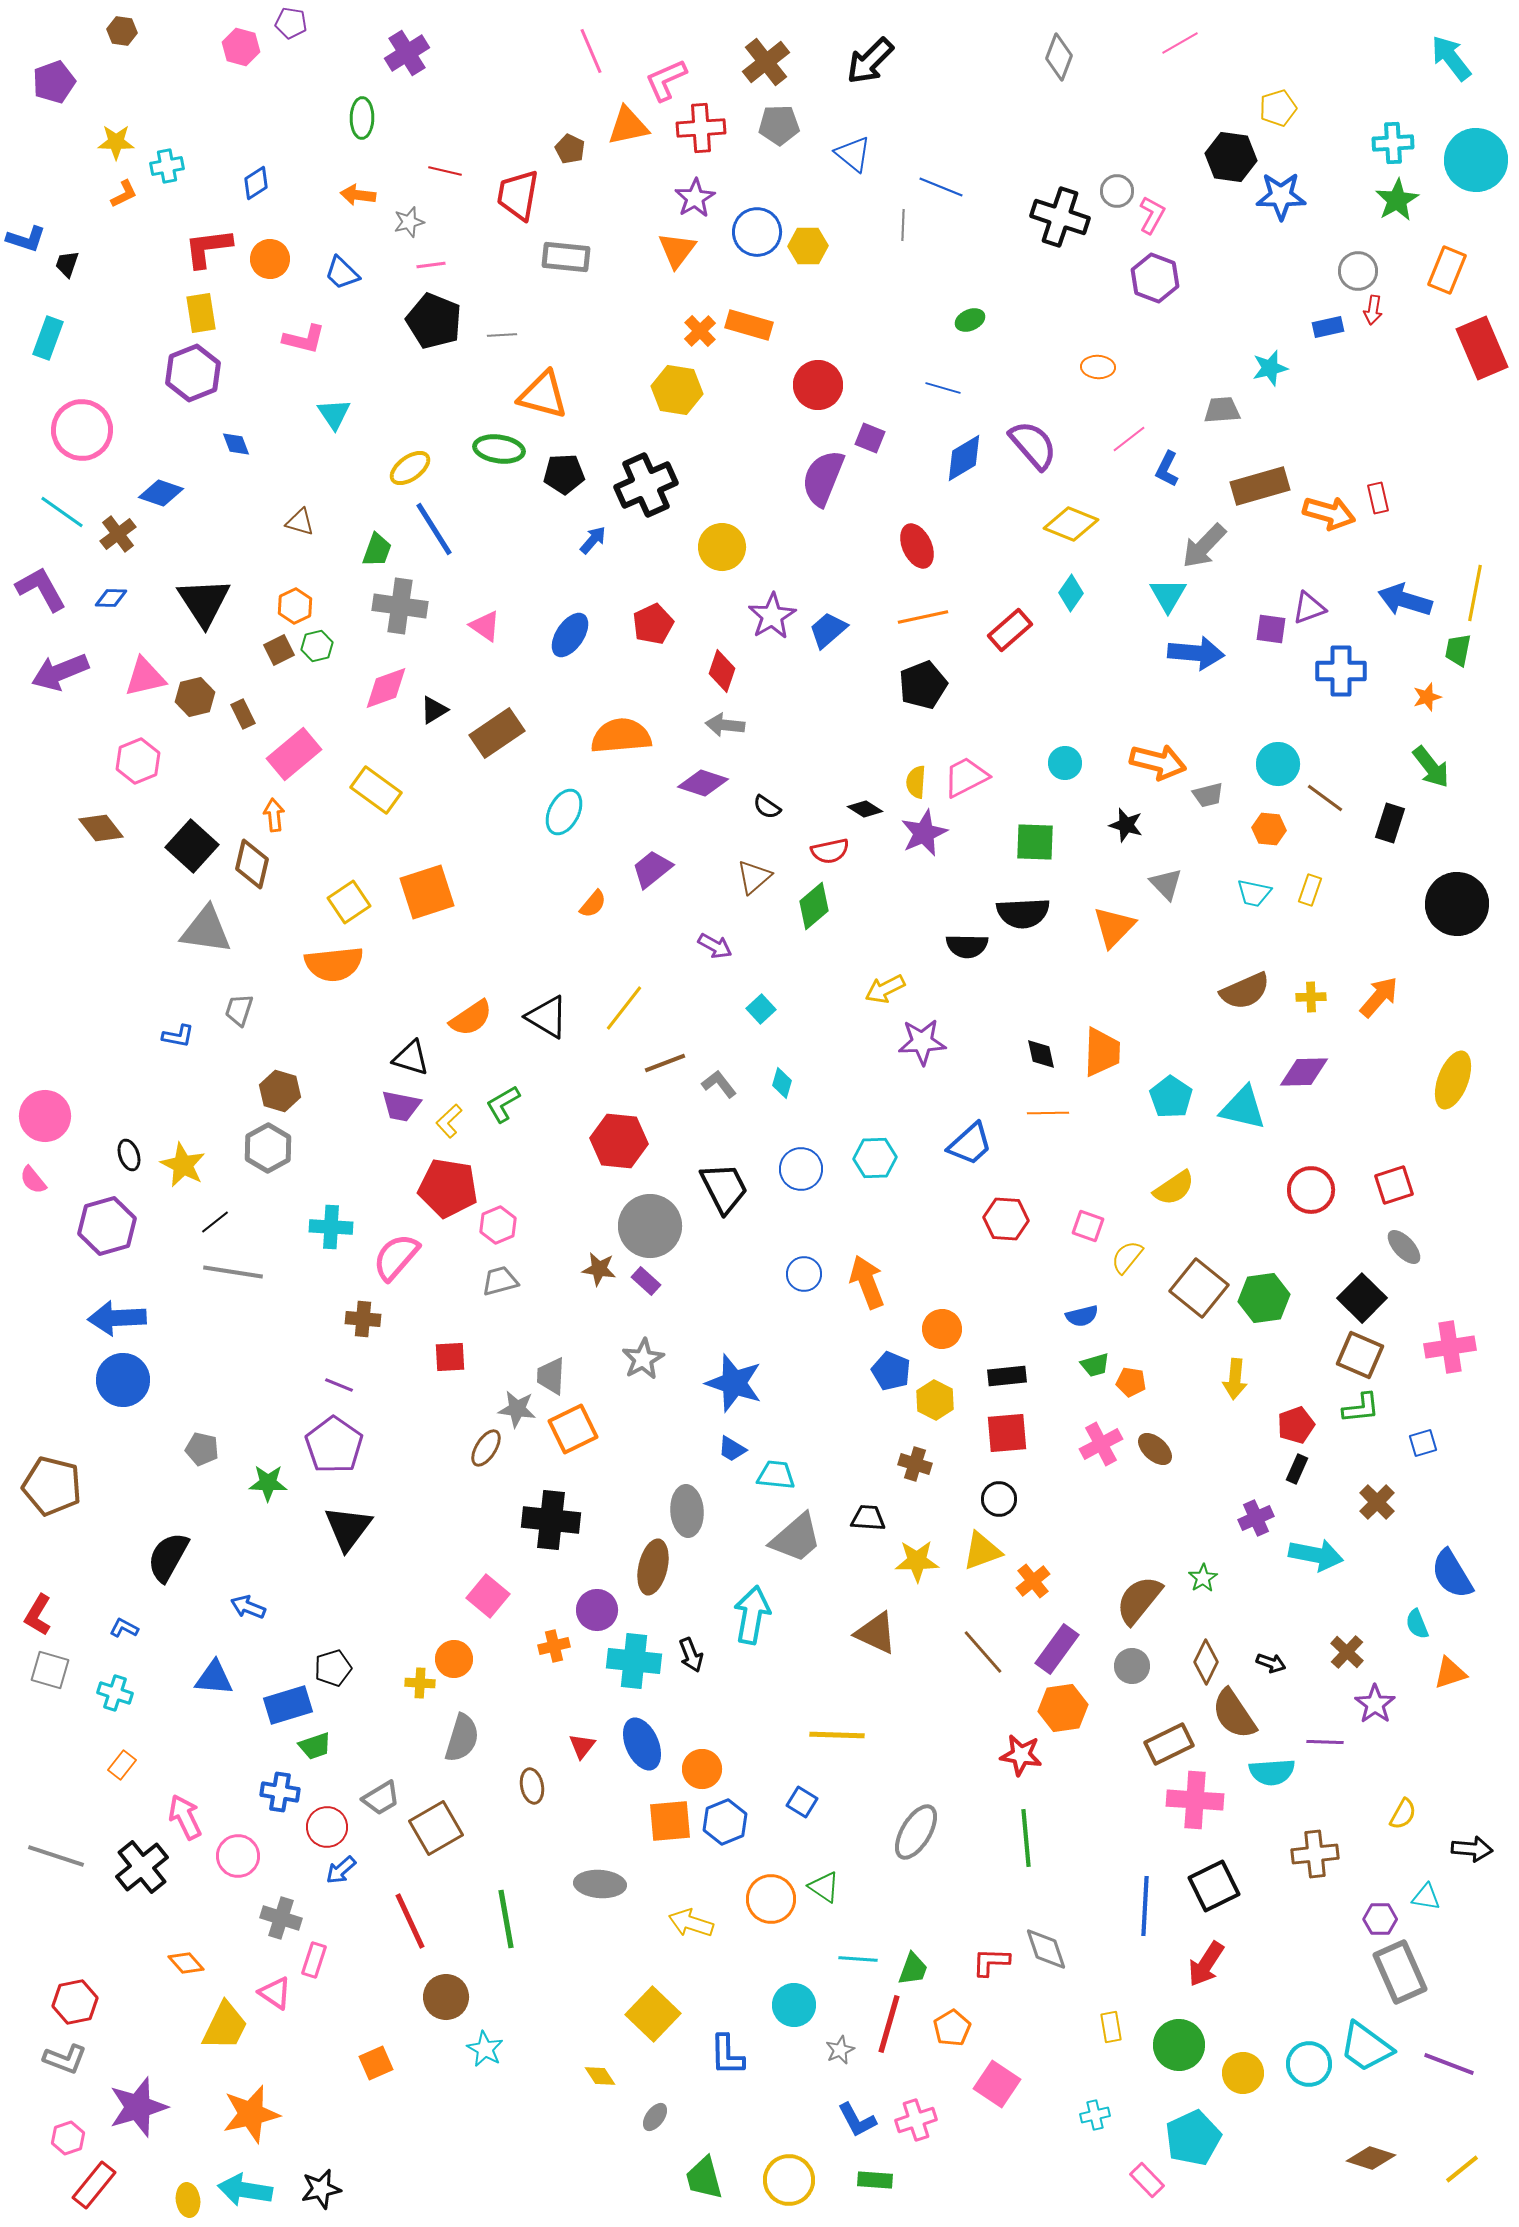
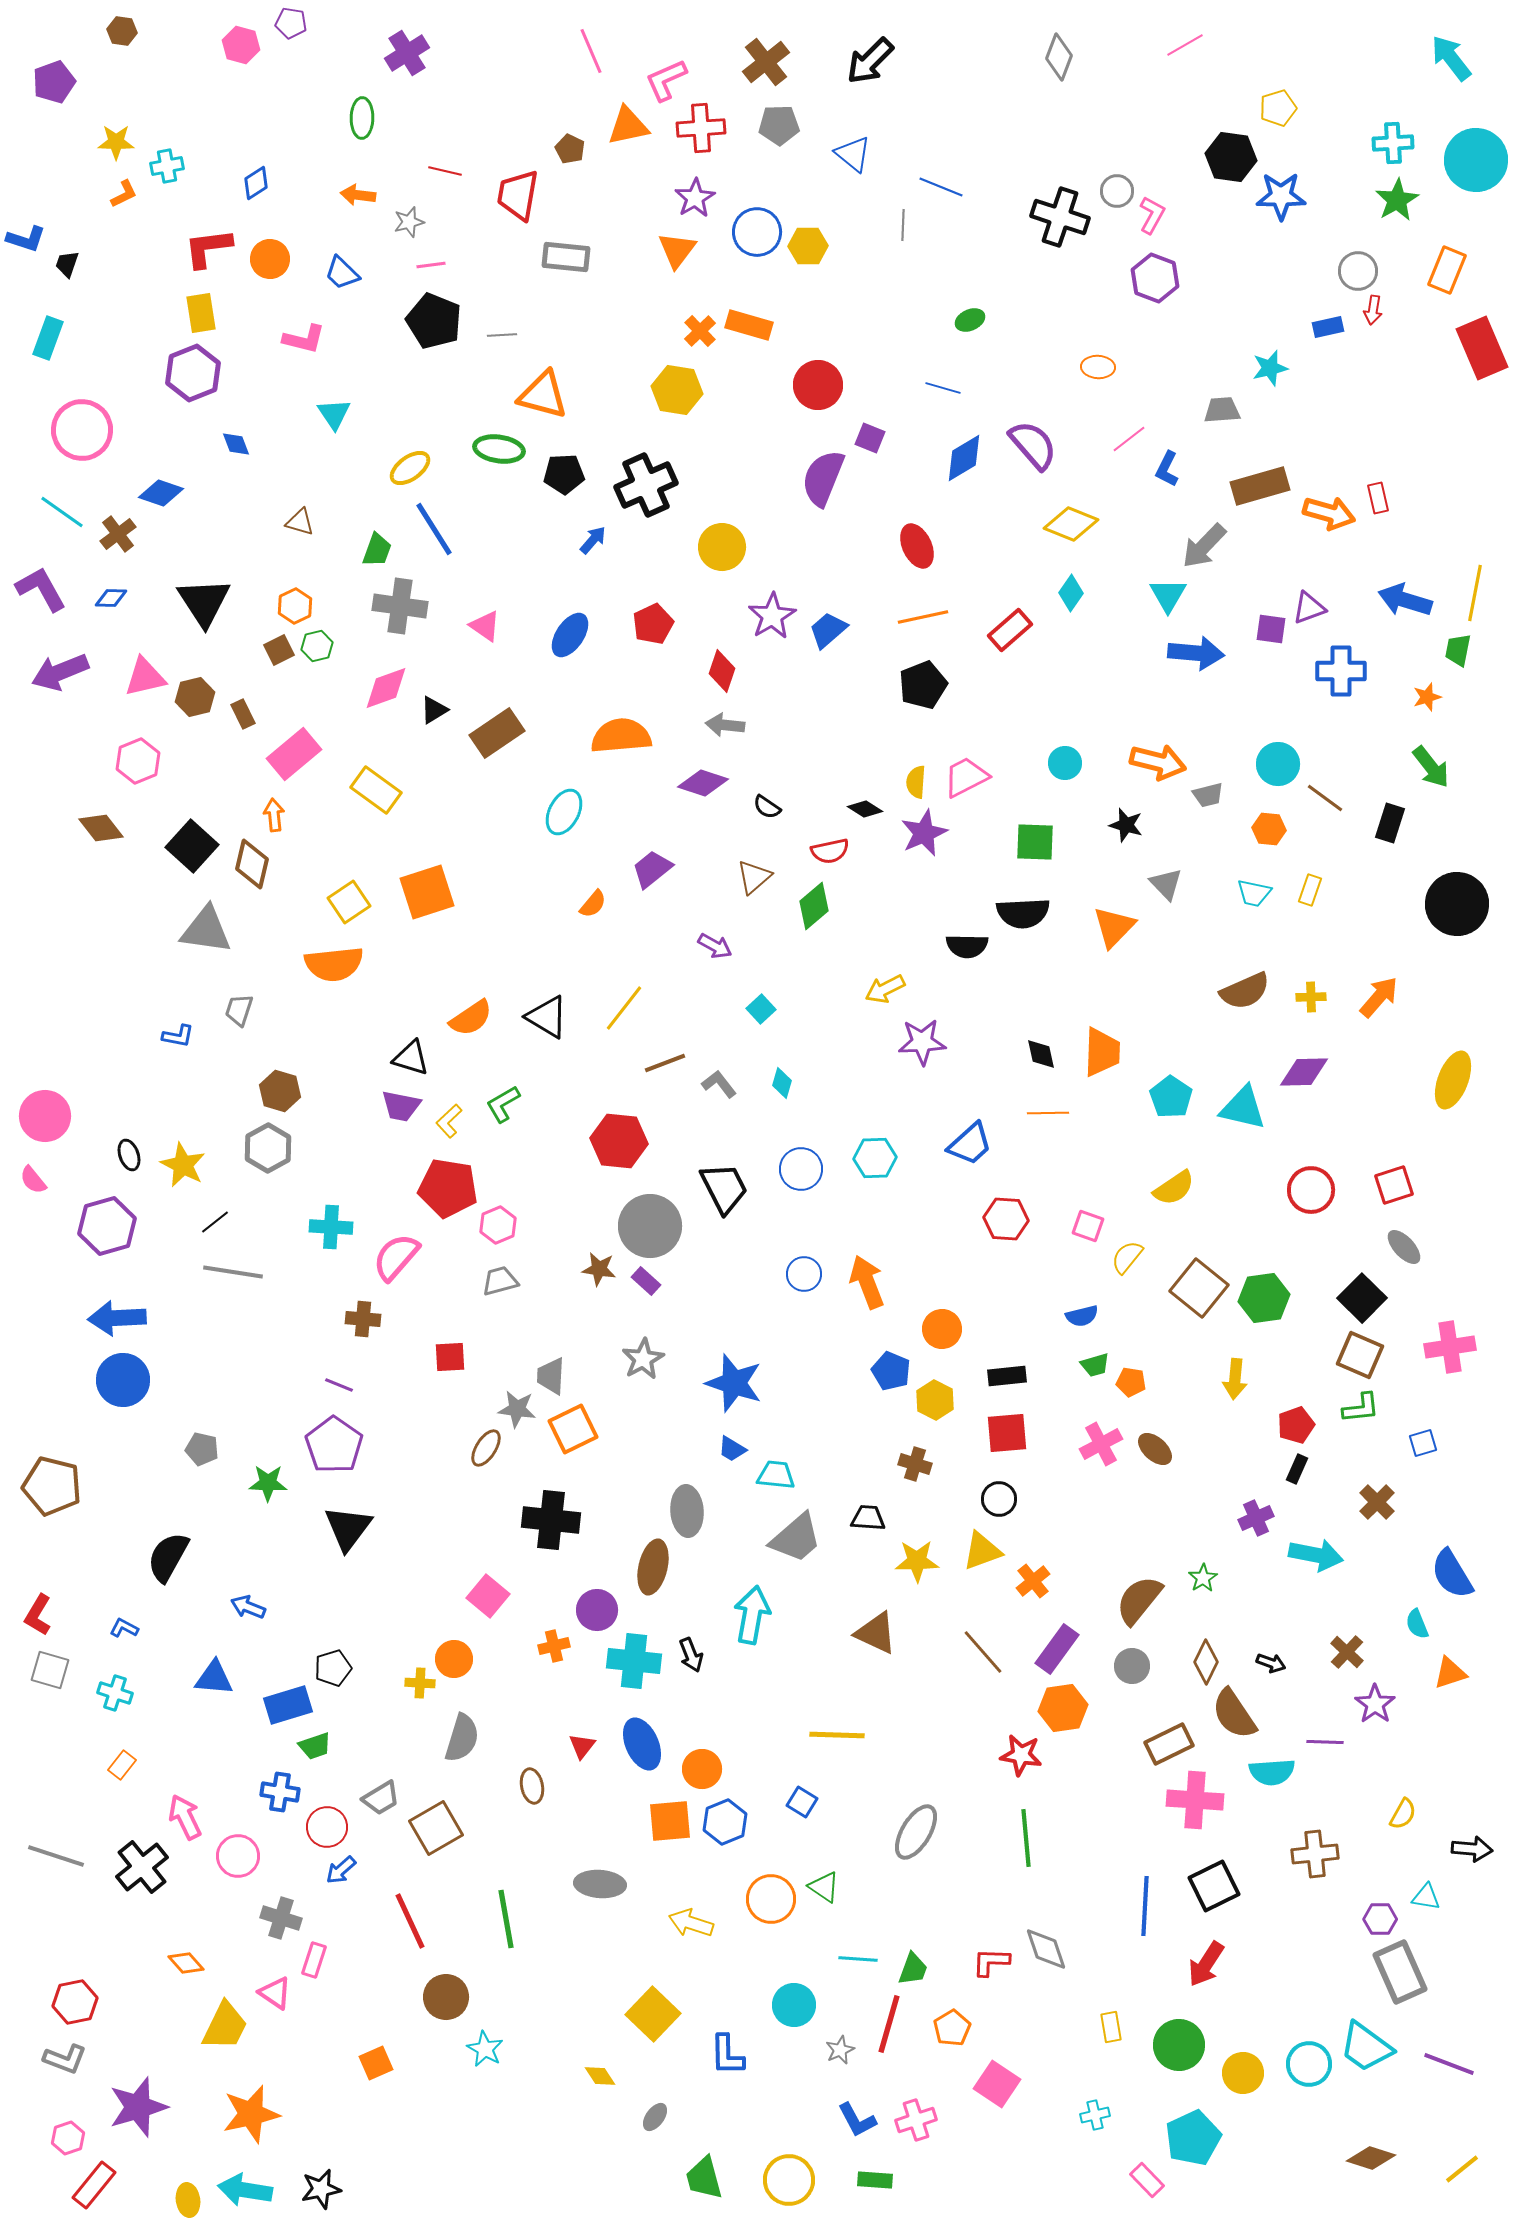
pink line at (1180, 43): moved 5 px right, 2 px down
pink hexagon at (241, 47): moved 2 px up
